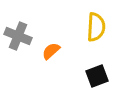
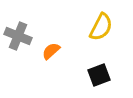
yellow semicircle: moved 5 px right; rotated 24 degrees clockwise
black square: moved 2 px right, 1 px up
